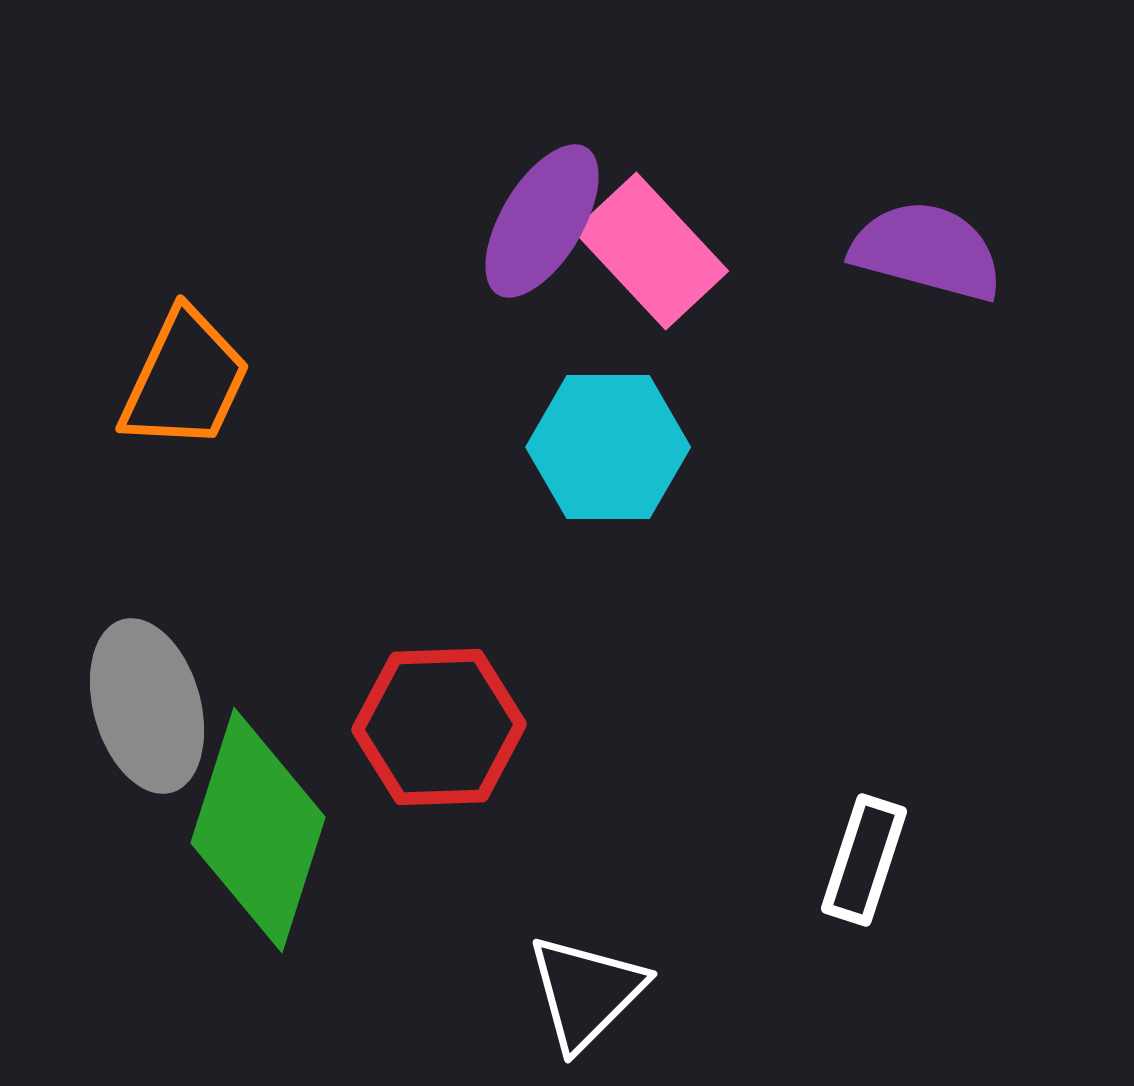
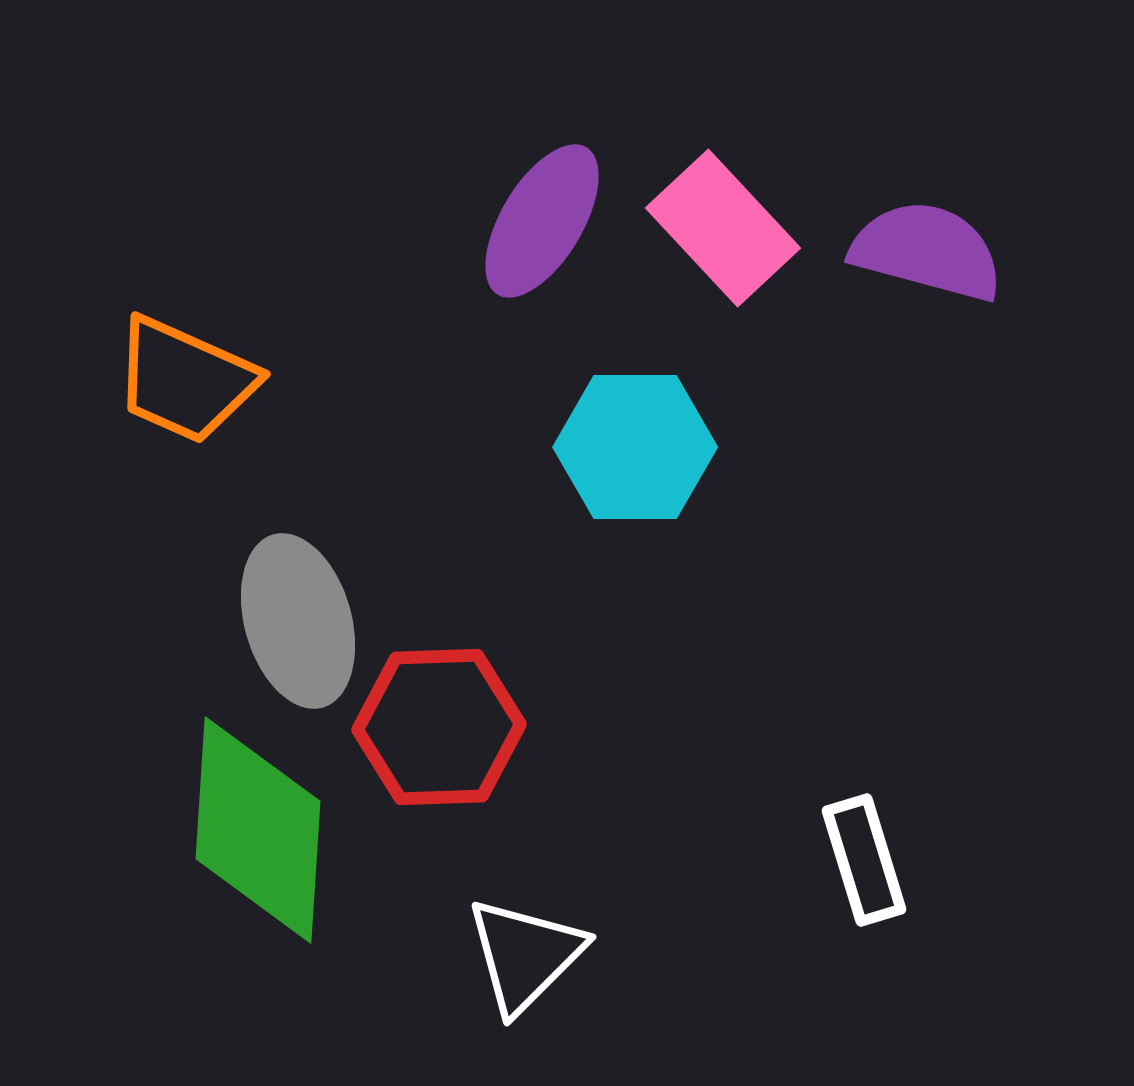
pink rectangle: moved 72 px right, 23 px up
orange trapezoid: rotated 89 degrees clockwise
cyan hexagon: moved 27 px right
gray ellipse: moved 151 px right, 85 px up
green diamond: rotated 14 degrees counterclockwise
white rectangle: rotated 35 degrees counterclockwise
white triangle: moved 61 px left, 37 px up
